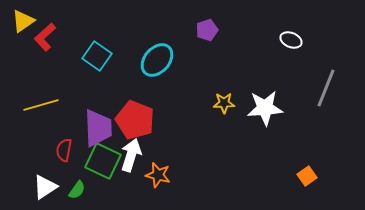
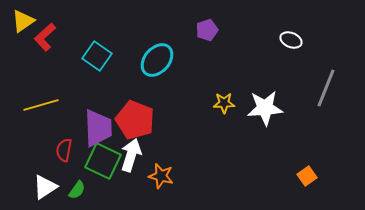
orange star: moved 3 px right, 1 px down
